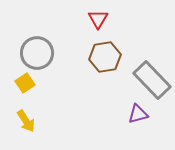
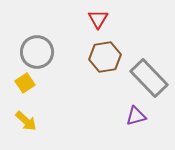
gray circle: moved 1 px up
gray rectangle: moved 3 px left, 2 px up
purple triangle: moved 2 px left, 2 px down
yellow arrow: rotated 15 degrees counterclockwise
